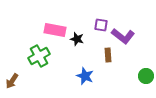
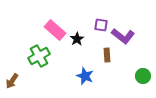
pink rectangle: rotated 30 degrees clockwise
black star: rotated 24 degrees clockwise
brown rectangle: moved 1 px left
green circle: moved 3 px left
